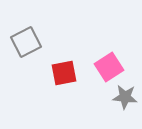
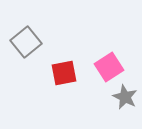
gray square: rotated 12 degrees counterclockwise
gray star: rotated 20 degrees clockwise
